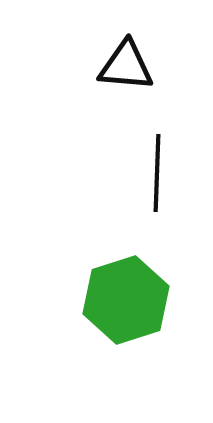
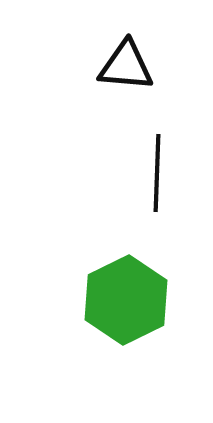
green hexagon: rotated 8 degrees counterclockwise
